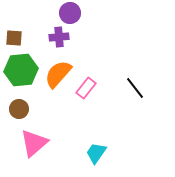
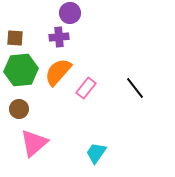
brown square: moved 1 px right
orange semicircle: moved 2 px up
